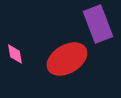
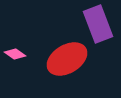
pink diamond: rotated 45 degrees counterclockwise
